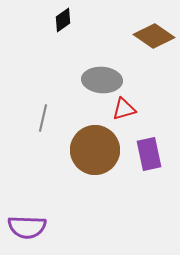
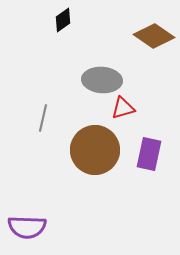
red triangle: moved 1 px left, 1 px up
purple rectangle: rotated 24 degrees clockwise
